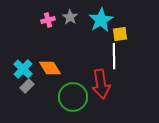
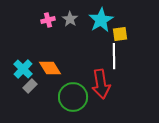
gray star: moved 2 px down
gray rectangle: moved 3 px right
